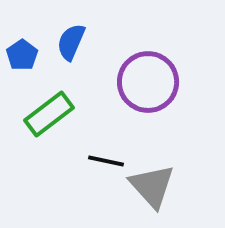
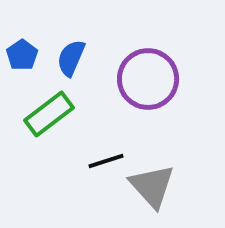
blue semicircle: moved 16 px down
purple circle: moved 3 px up
black line: rotated 30 degrees counterclockwise
